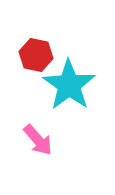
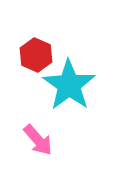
red hexagon: rotated 12 degrees clockwise
